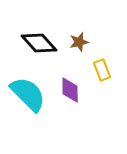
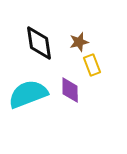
black diamond: rotated 33 degrees clockwise
yellow rectangle: moved 10 px left, 5 px up
cyan semicircle: rotated 66 degrees counterclockwise
